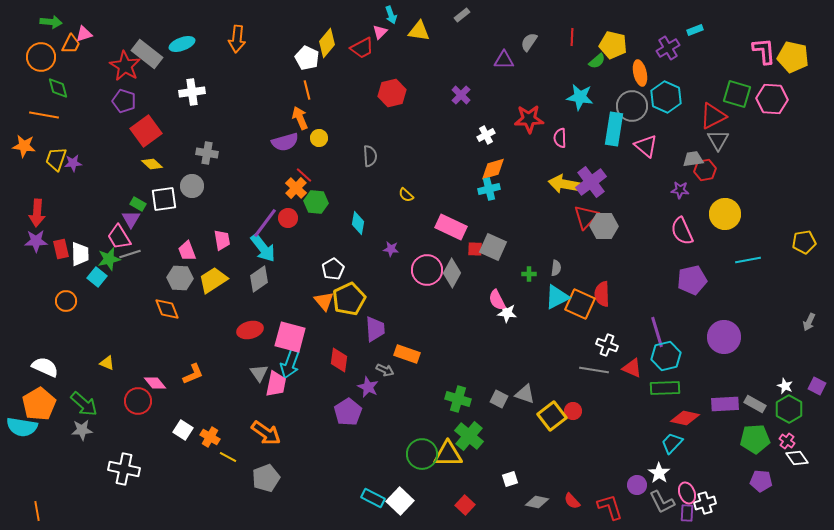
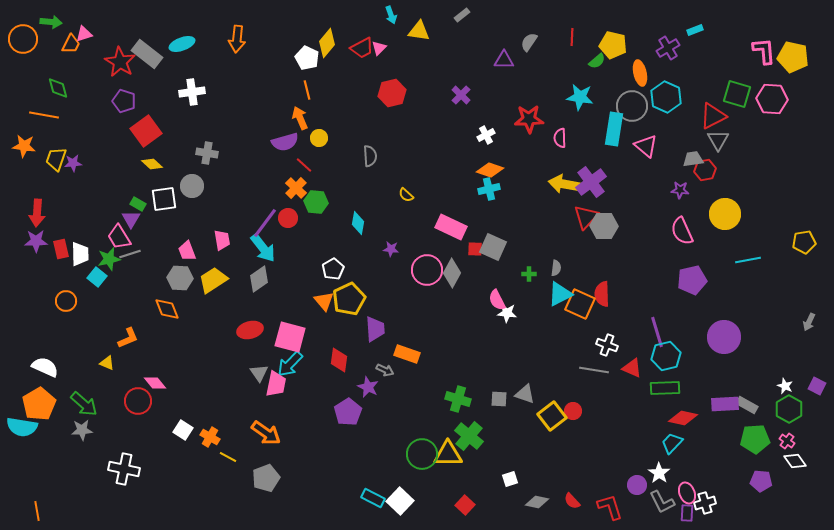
pink triangle at (380, 32): moved 1 px left, 16 px down
orange circle at (41, 57): moved 18 px left, 18 px up
red star at (125, 66): moved 5 px left, 4 px up
orange diamond at (493, 169): moved 3 px left, 1 px down; rotated 36 degrees clockwise
red line at (304, 175): moved 10 px up
cyan triangle at (557, 297): moved 3 px right, 3 px up
cyan arrow at (290, 364): rotated 24 degrees clockwise
orange L-shape at (193, 374): moved 65 px left, 36 px up
gray square at (499, 399): rotated 24 degrees counterclockwise
gray rectangle at (755, 404): moved 8 px left, 1 px down
red diamond at (685, 418): moved 2 px left
white diamond at (797, 458): moved 2 px left, 3 px down
